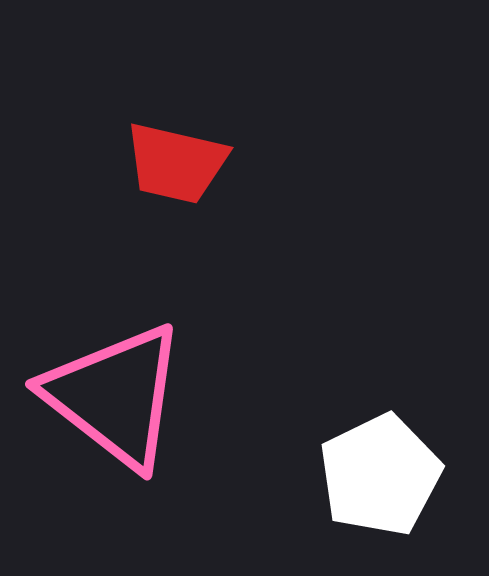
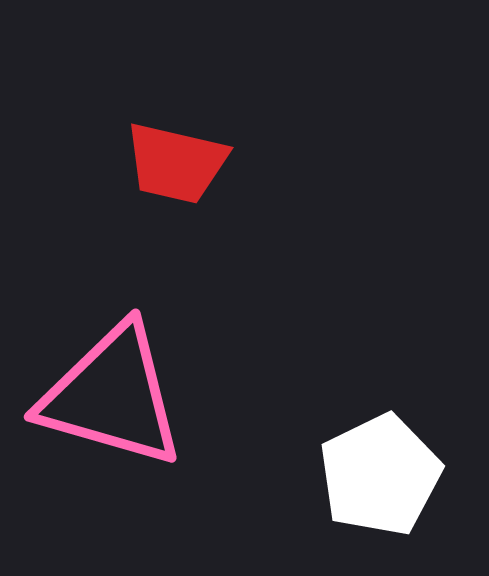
pink triangle: moved 3 px left; rotated 22 degrees counterclockwise
